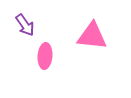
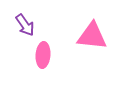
pink ellipse: moved 2 px left, 1 px up
